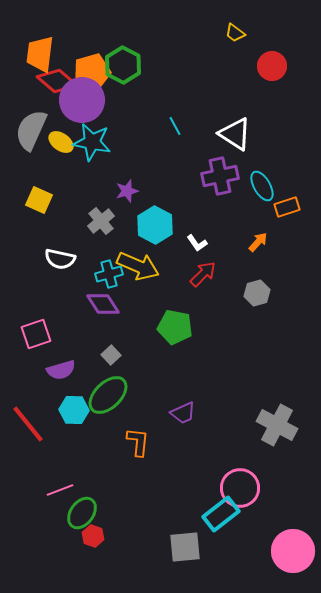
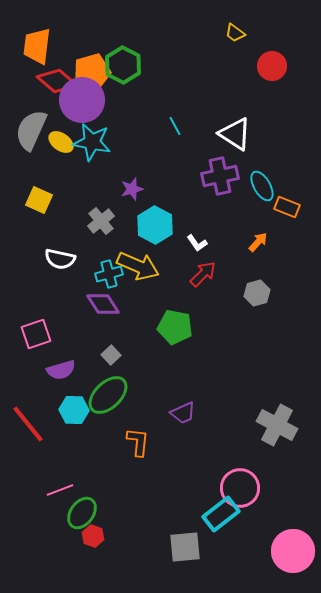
orange trapezoid at (40, 54): moved 3 px left, 8 px up
purple star at (127, 191): moved 5 px right, 2 px up
orange rectangle at (287, 207): rotated 40 degrees clockwise
